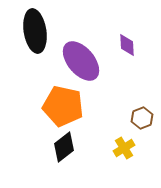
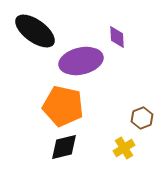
black ellipse: rotated 45 degrees counterclockwise
purple diamond: moved 10 px left, 8 px up
purple ellipse: rotated 63 degrees counterclockwise
black diamond: rotated 24 degrees clockwise
